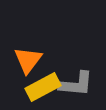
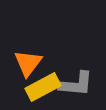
orange triangle: moved 3 px down
